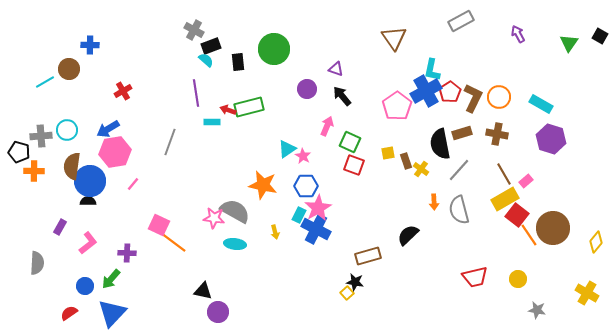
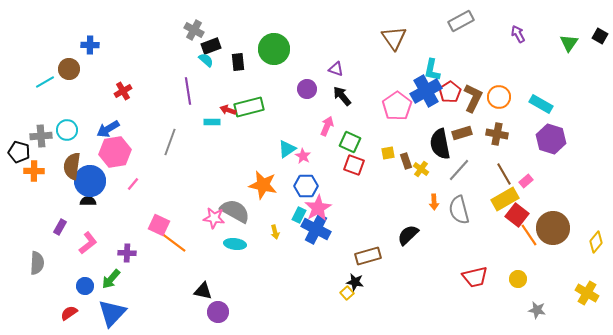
purple line at (196, 93): moved 8 px left, 2 px up
